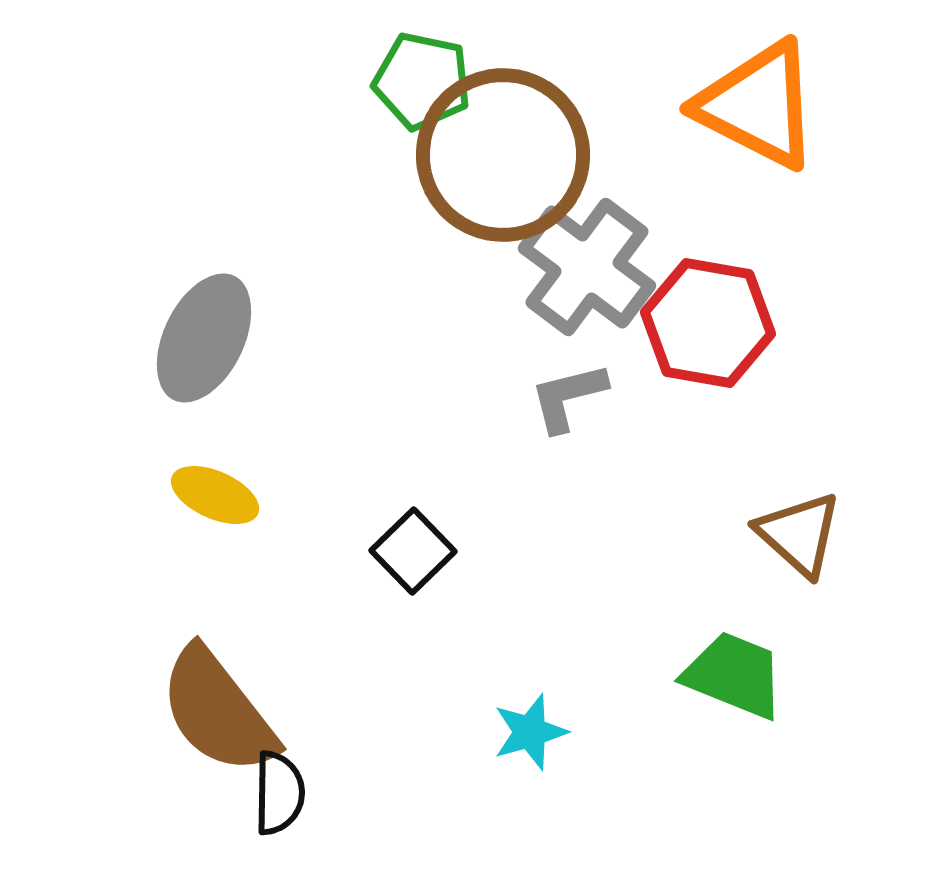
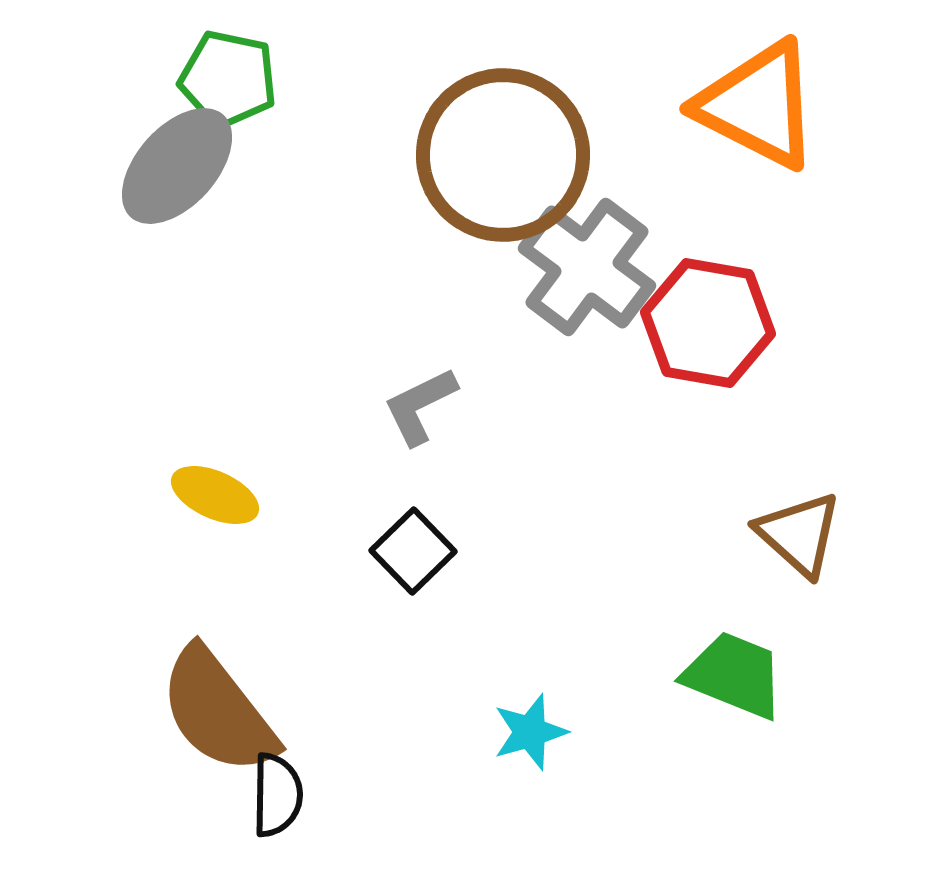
green pentagon: moved 194 px left, 2 px up
gray ellipse: moved 27 px left, 172 px up; rotated 16 degrees clockwise
gray L-shape: moved 148 px left, 9 px down; rotated 12 degrees counterclockwise
black semicircle: moved 2 px left, 2 px down
